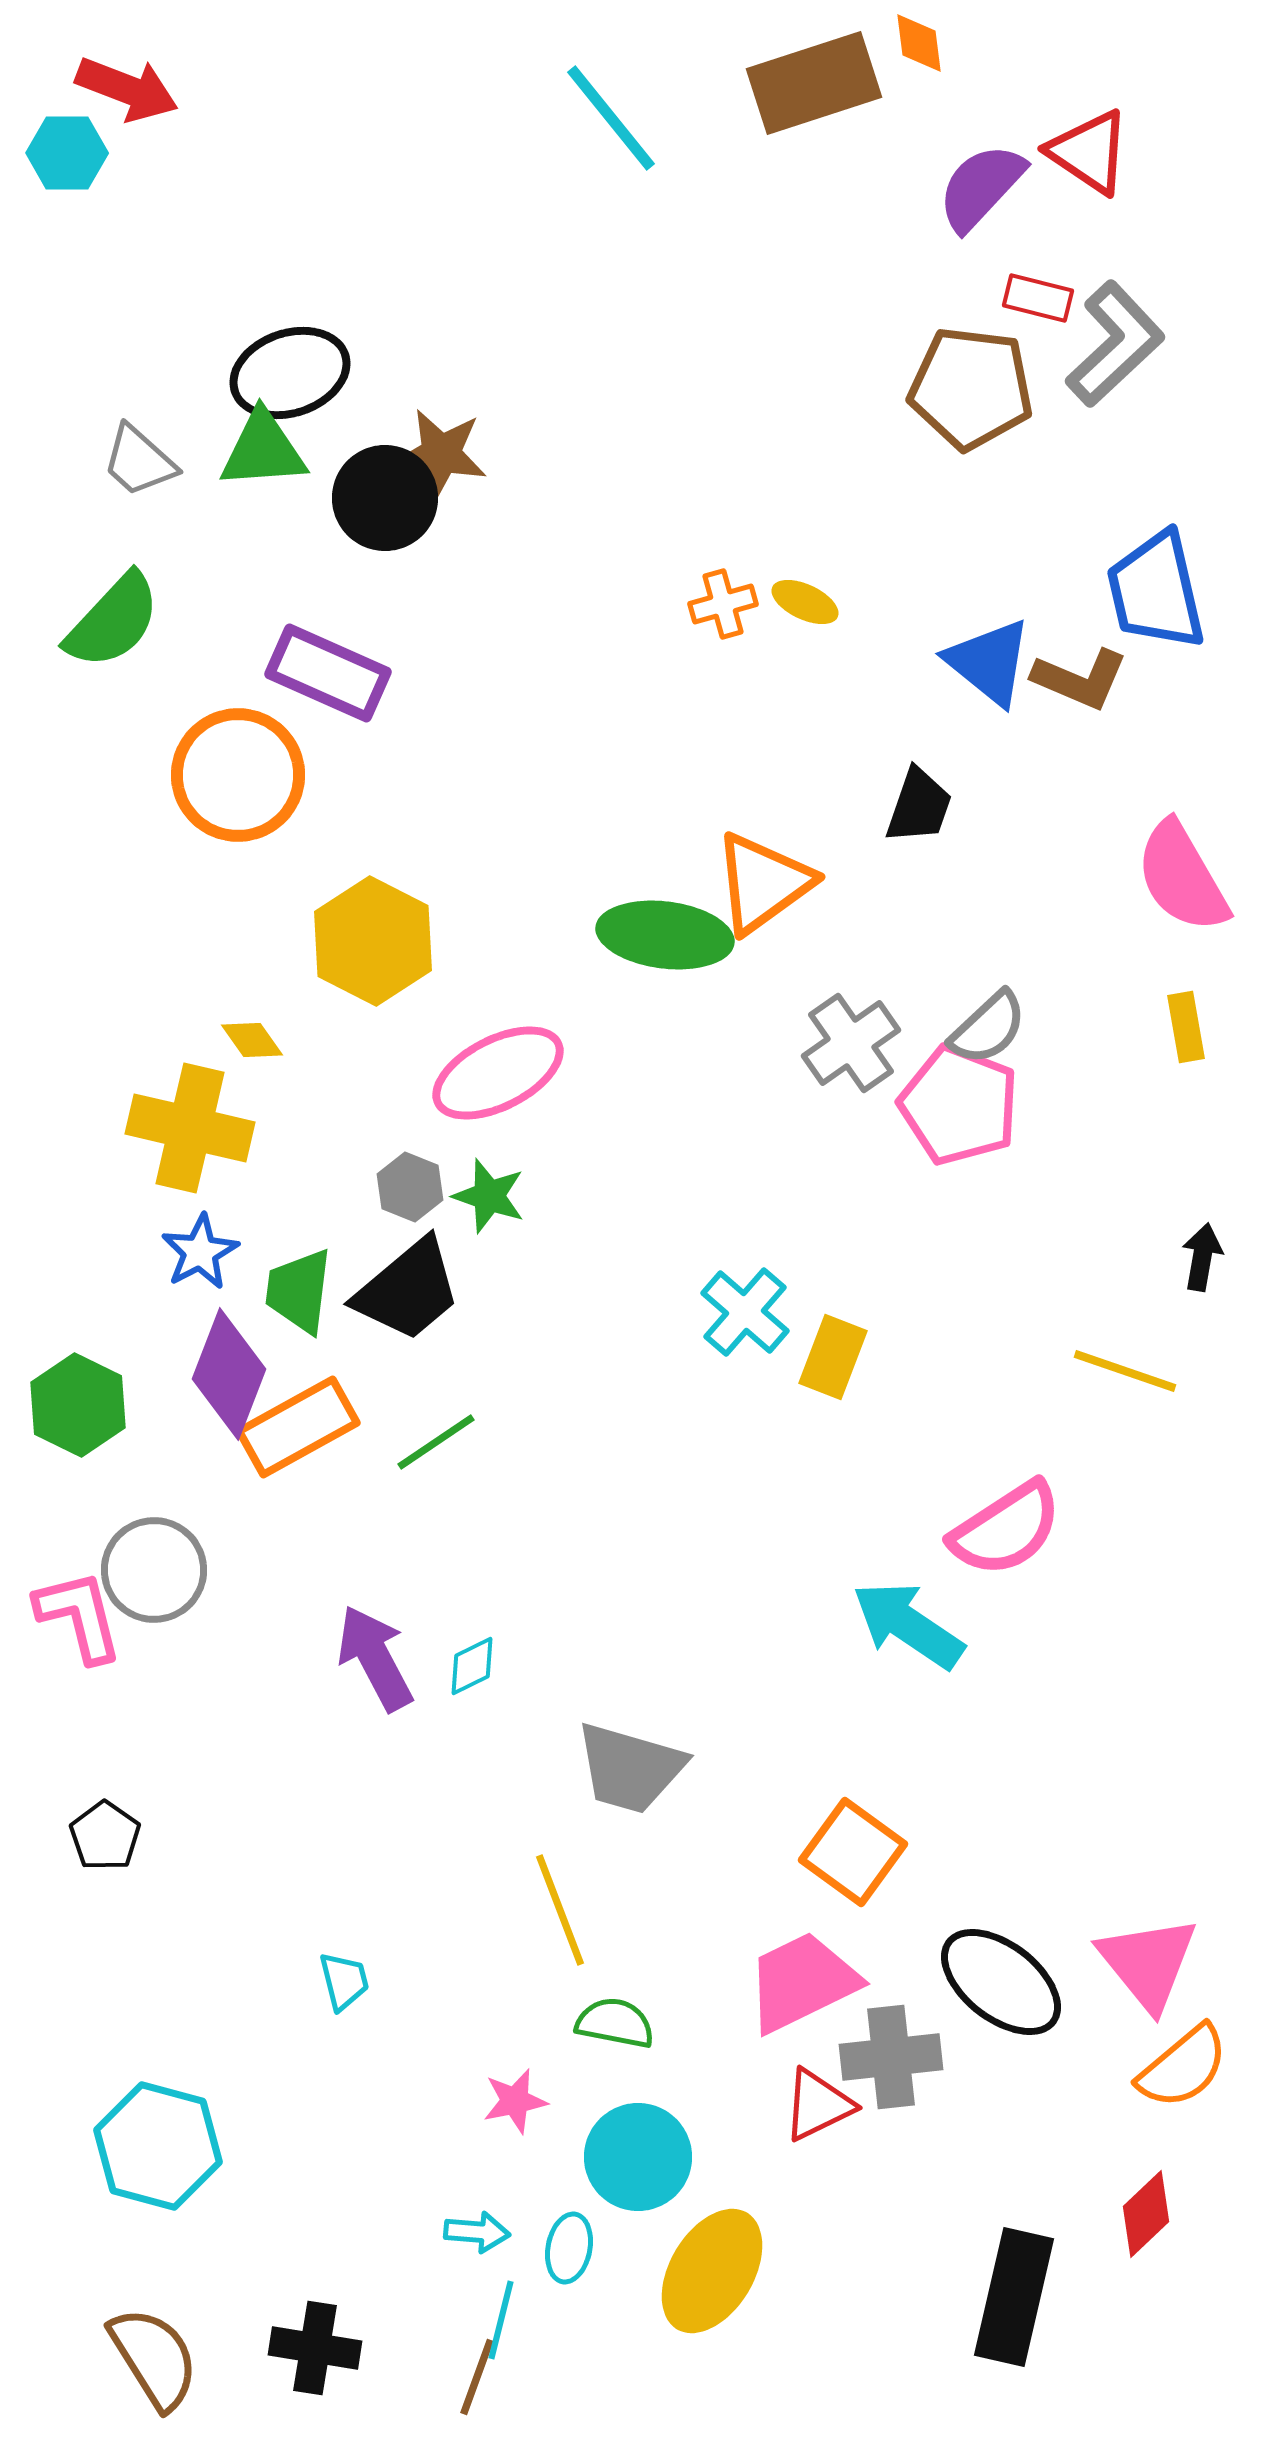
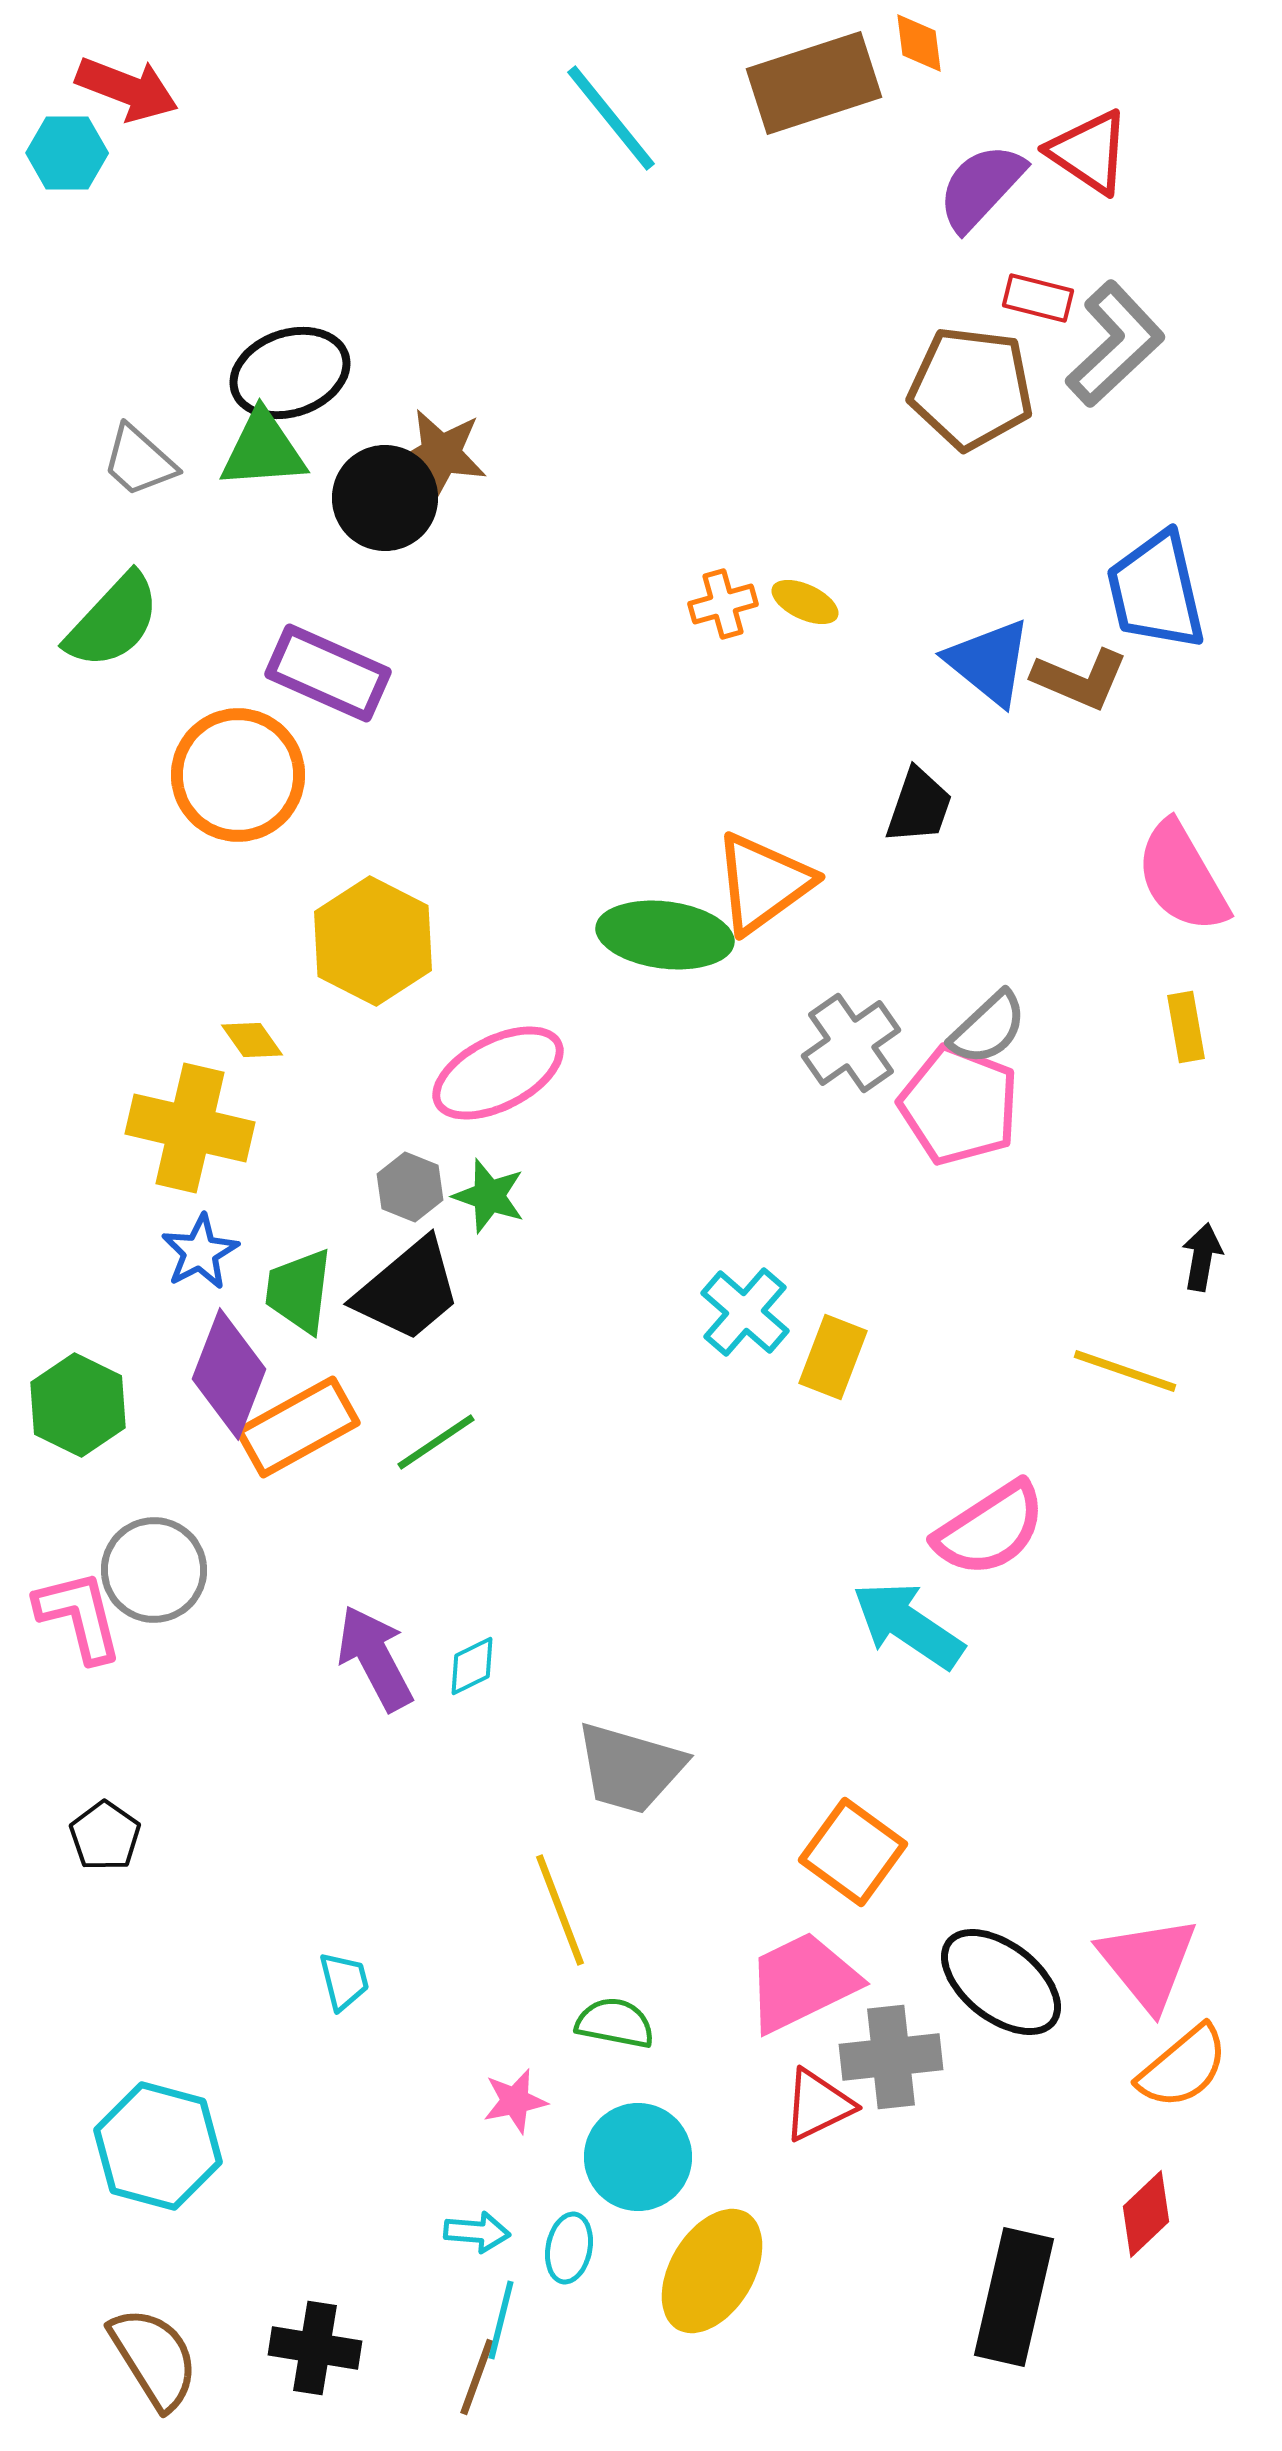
pink semicircle at (1006, 1529): moved 16 px left
